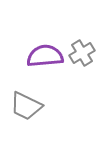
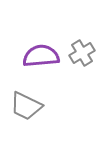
purple semicircle: moved 4 px left
